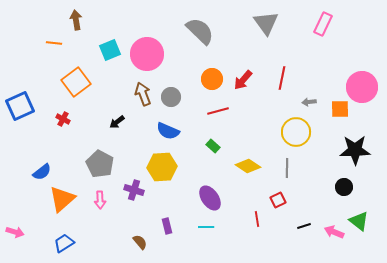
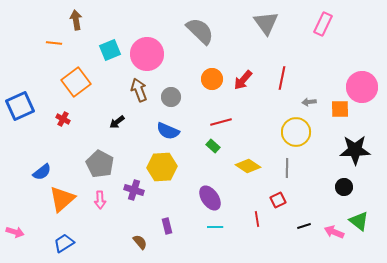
brown arrow at (143, 94): moved 4 px left, 4 px up
red line at (218, 111): moved 3 px right, 11 px down
cyan line at (206, 227): moved 9 px right
